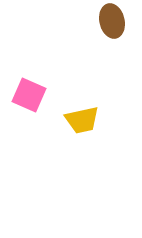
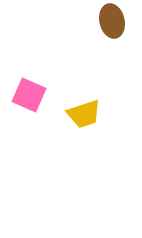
yellow trapezoid: moved 2 px right, 6 px up; rotated 6 degrees counterclockwise
